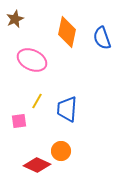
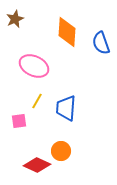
orange diamond: rotated 8 degrees counterclockwise
blue semicircle: moved 1 px left, 5 px down
pink ellipse: moved 2 px right, 6 px down
blue trapezoid: moved 1 px left, 1 px up
